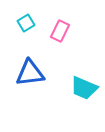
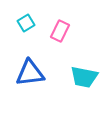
cyan trapezoid: moved 11 px up; rotated 12 degrees counterclockwise
